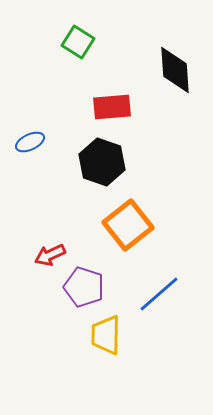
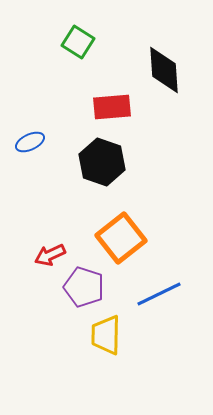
black diamond: moved 11 px left
orange square: moved 7 px left, 13 px down
blue line: rotated 15 degrees clockwise
